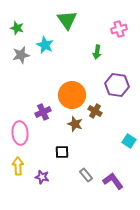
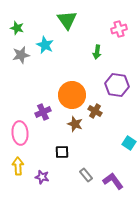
cyan square: moved 2 px down
